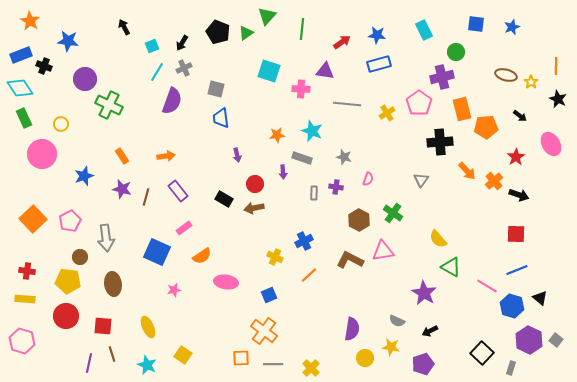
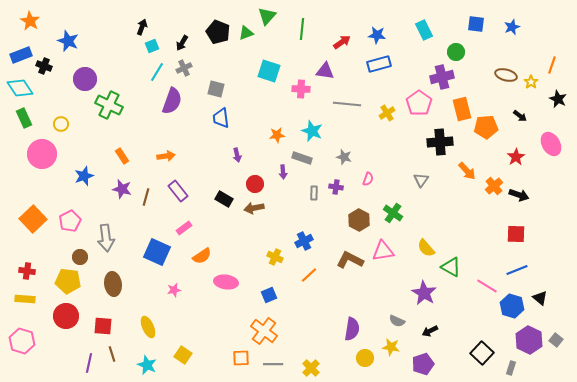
black arrow at (124, 27): moved 18 px right; rotated 49 degrees clockwise
green triangle at (246, 33): rotated 14 degrees clockwise
blue star at (68, 41): rotated 15 degrees clockwise
orange line at (556, 66): moved 4 px left, 1 px up; rotated 18 degrees clockwise
orange cross at (494, 181): moved 5 px down
yellow semicircle at (438, 239): moved 12 px left, 9 px down
